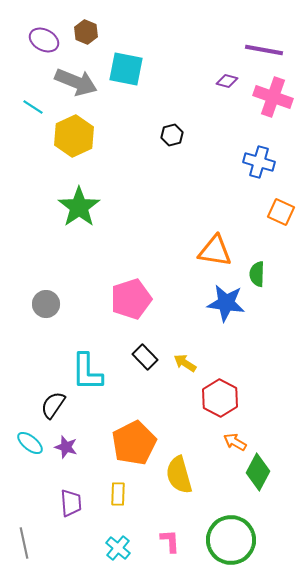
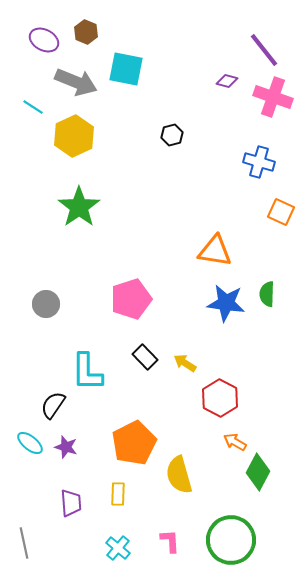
purple line: rotated 42 degrees clockwise
green semicircle: moved 10 px right, 20 px down
